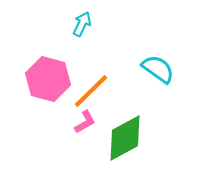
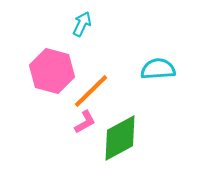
cyan semicircle: rotated 40 degrees counterclockwise
pink hexagon: moved 4 px right, 8 px up
green diamond: moved 5 px left
